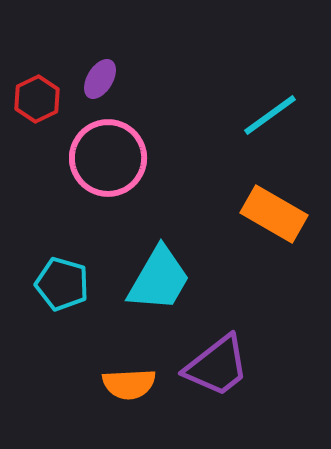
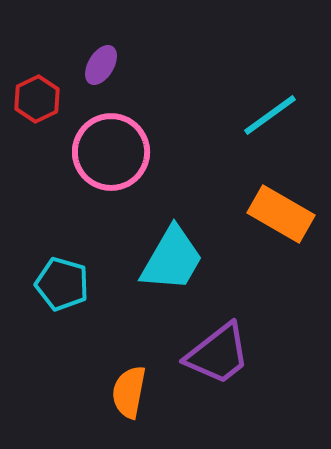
purple ellipse: moved 1 px right, 14 px up
pink circle: moved 3 px right, 6 px up
orange rectangle: moved 7 px right
cyan trapezoid: moved 13 px right, 20 px up
purple trapezoid: moved 1 px right, 12 px up
orange semicircle: moved 8 px down; rotated 104 degrees clockwise
